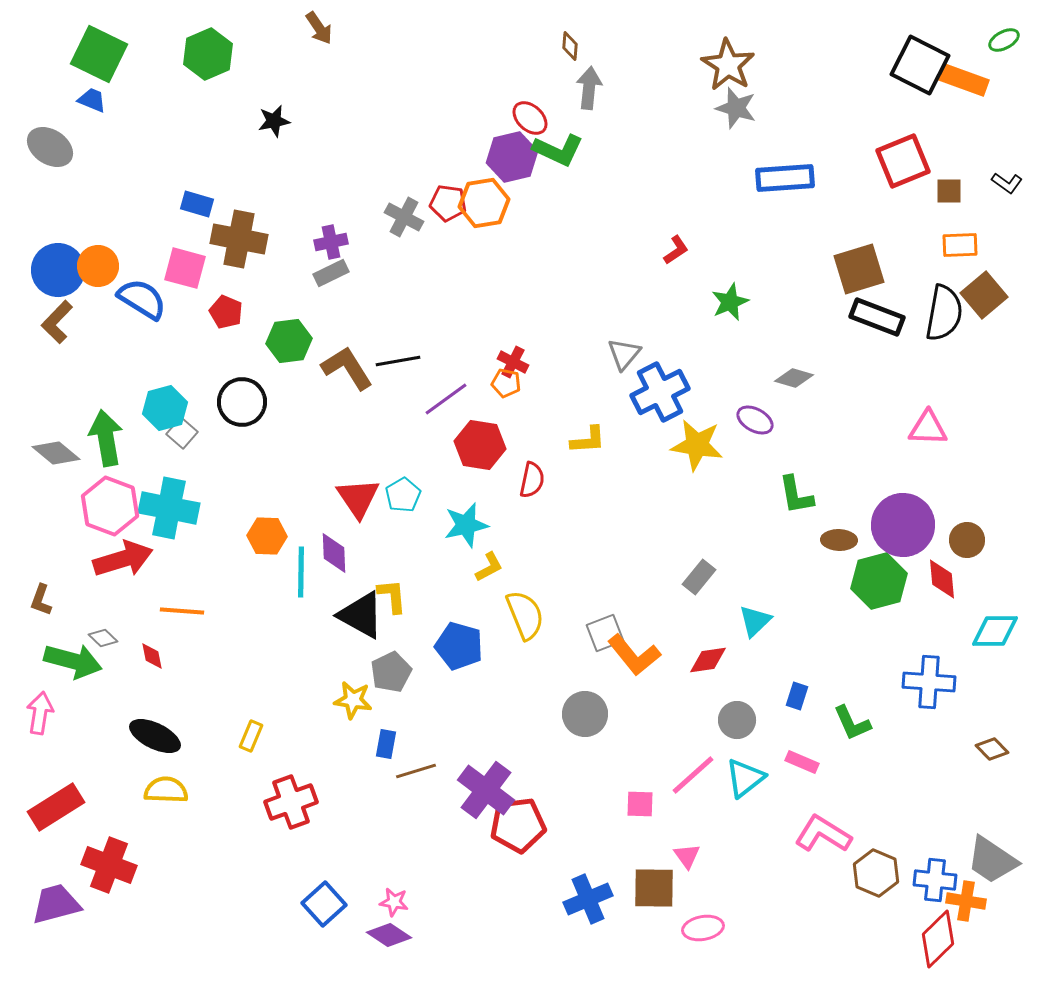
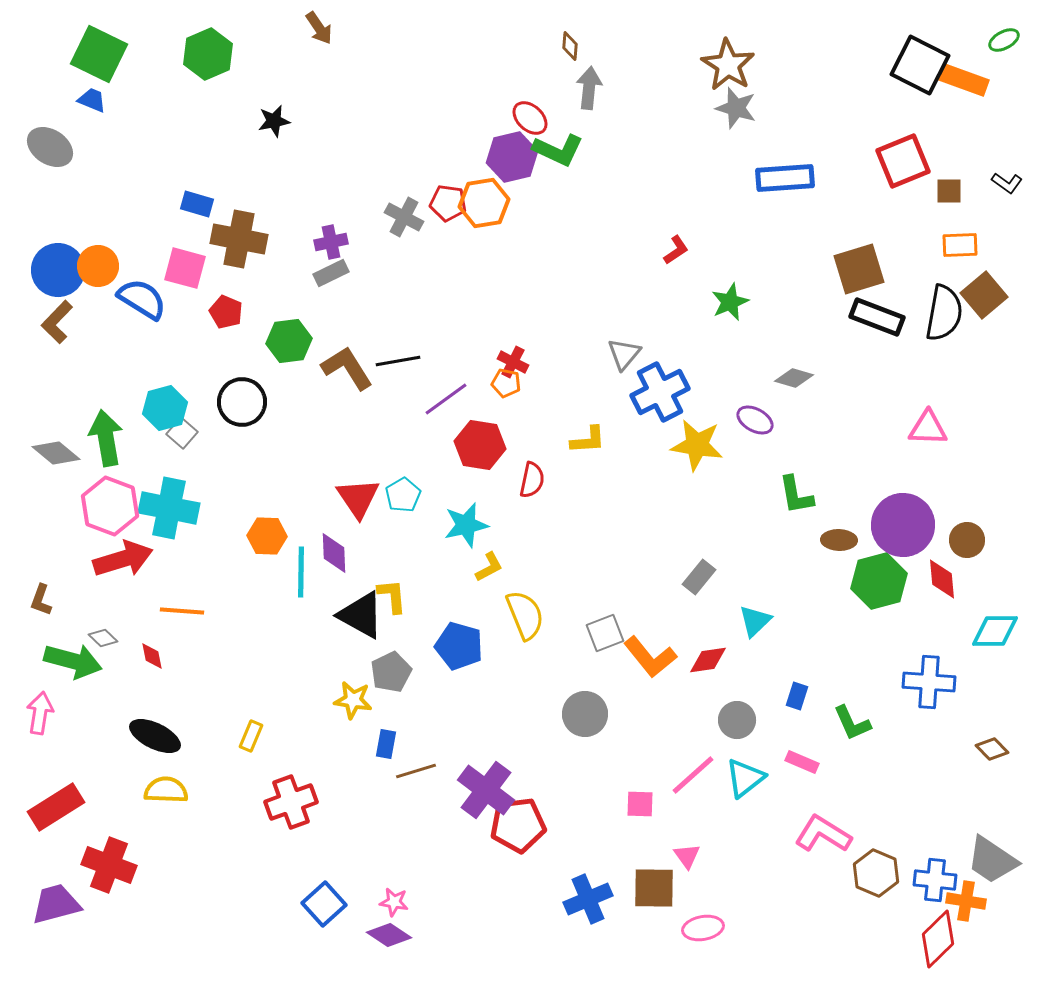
orange L-shape at (634, 655): moved 16 px right, 2 px down
